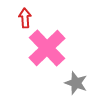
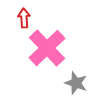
red arrow: moved 1 px left
